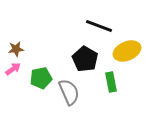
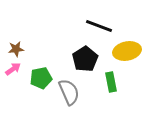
yellow ellipse: rotated 12 degrees clockwise
black pentagon: rotated 10 degrees clockwise
